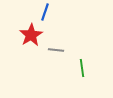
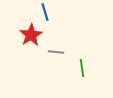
blue line: rotated 36 degrees counterclockwise
gray line: moved 2 px down
